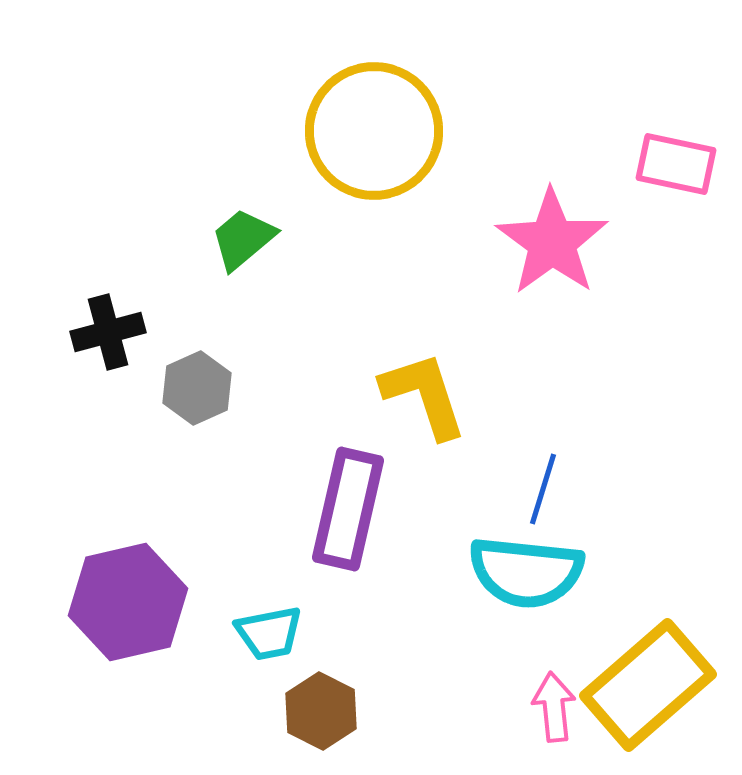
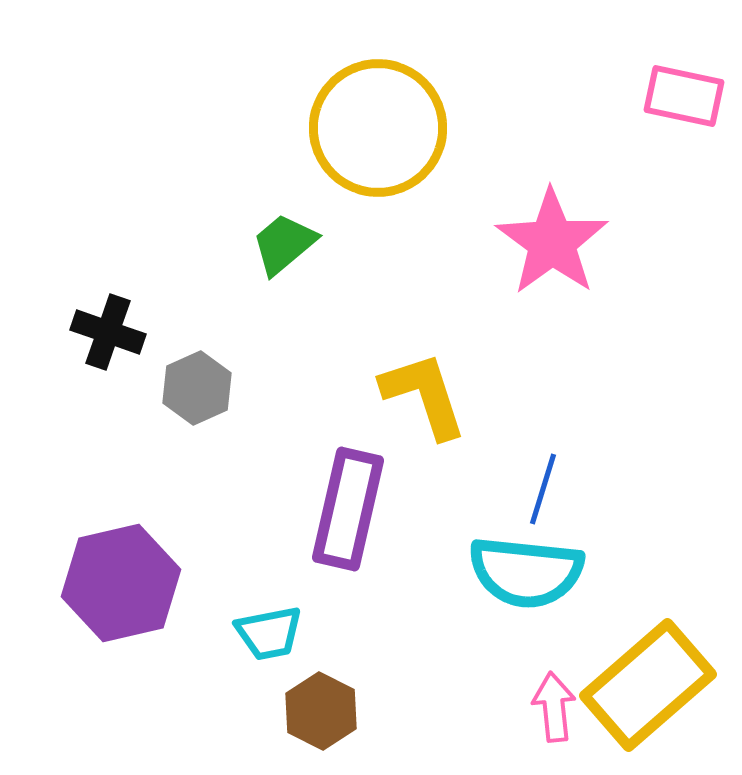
yellow circle: moved 4 px right, 3 px up
pink rectangle: moved 8 px right, 68 px up
green trapezoid: moved 41 px right, 5 px down
black cross: rotated 34 degrees clockwise
purple hexagon: moved 7 px left, 19 px up
